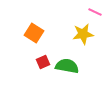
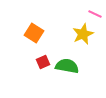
pink line: moved 2 px down
yellow star: rotated 15 degrees counterclockwise
